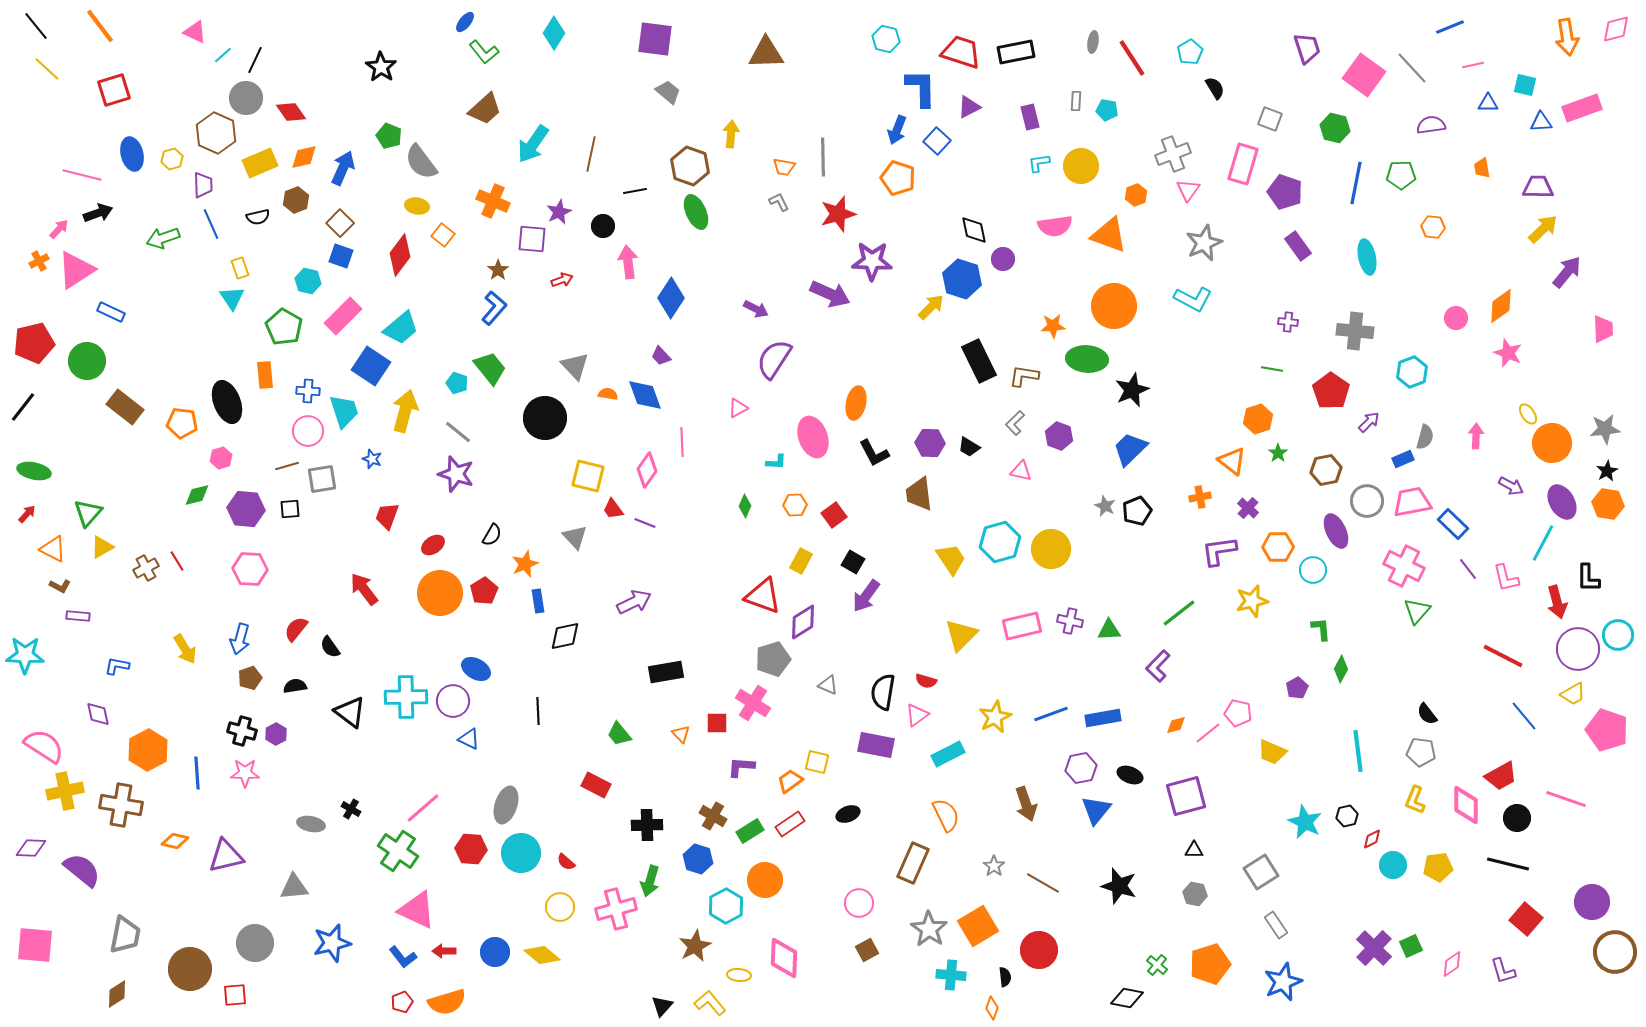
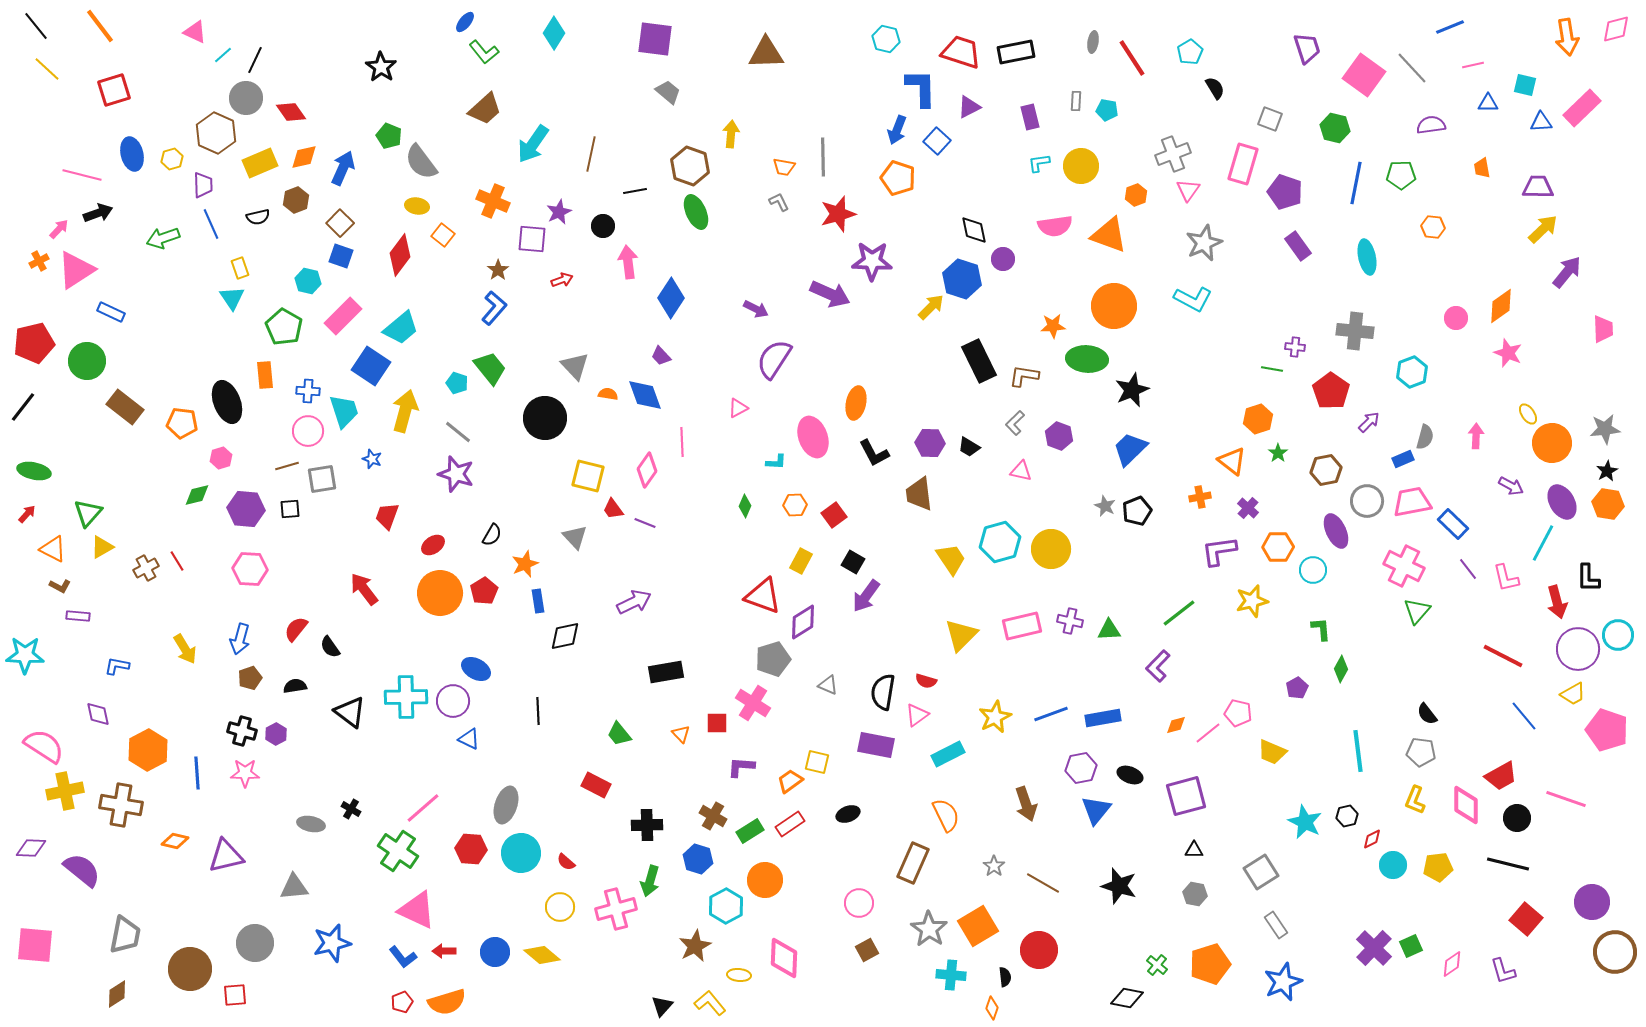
pink rectangle at (1582, 108): rotated 24 degrees counterclockwise
purple cross at (1288, 322): moved 7 px right, 25 px down
